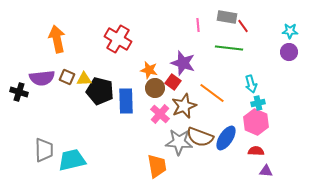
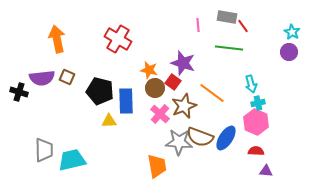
cyan star: moved 2 px right, 1 px down; rotated 28 degrees clockwise
yellow triangle: moved 25 px right, 42 px down
